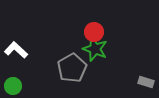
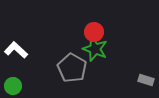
gray pentagon: rotated 12 degrees counterclockwise
gray rectangle: moved 2 px up
